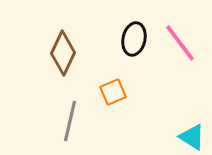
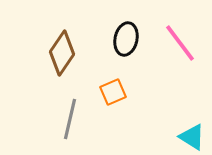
black ellipse: moved 8 px left
brown diamond: moved 1 px left; rotated 9 degrees clockwise
gray line: moved 2 px up
